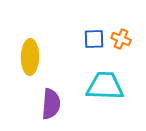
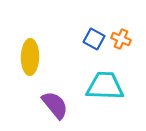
blue square: rotated 30 degrees clockwise
purple semicircle: moved 4 px right, 1 px down; rotated 44 degrees counterclockwise
